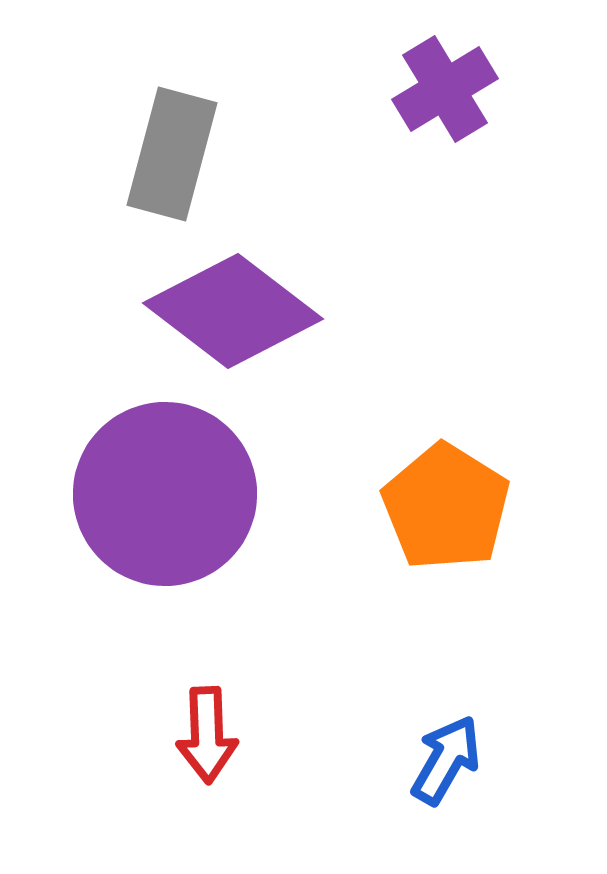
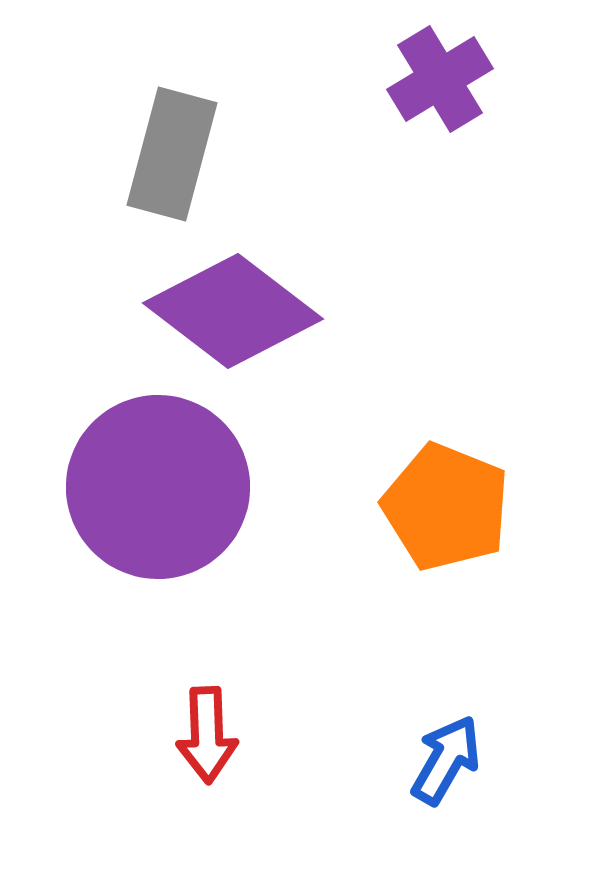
purple cross: moved 5 px left, 10 px up
purple circle: moved 7 px left, 7 px up
orange pentagon: rotated 10 degrees counterclockwise
